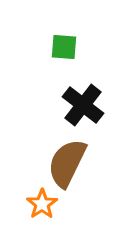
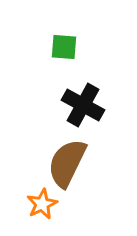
black cross: rotated 9 degrees counterclockwise
orange star: rotated 8 degrees clockwise
